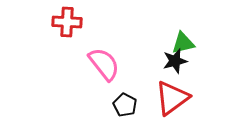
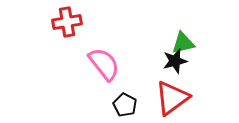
red cross: rotated 12 degrees counterclockwise
